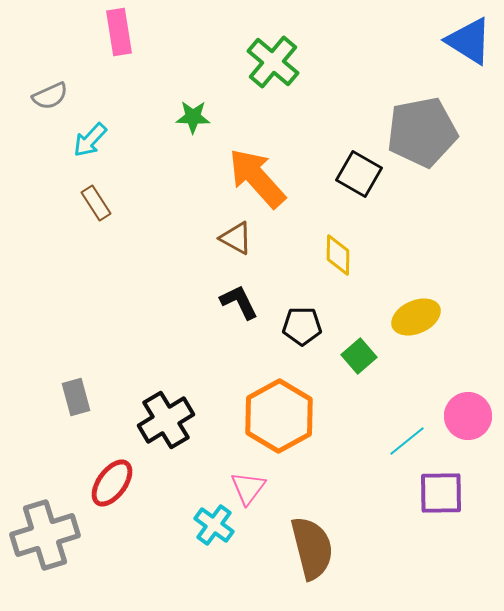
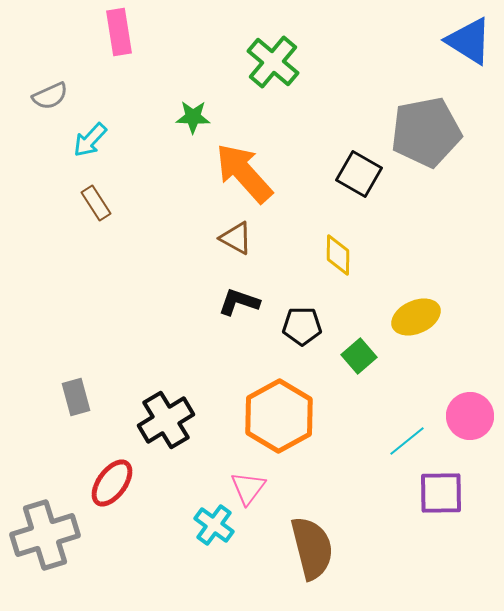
gray pentagon: moved 4 px right
orange arrow: moved 13 px left, 5 px up
black L-shape: rotated 45 degrees counterclockwise
pink circle: moved 2 px right
